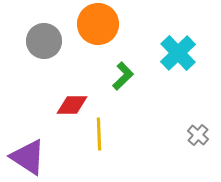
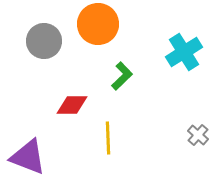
cyan cross: moved 6 px right, 1 px up; rotated 12 degrees clockwise
green L-shape: moved 1 px left
yellow line: moved 9 px right, 4 px down
purple triangle: rotated 12 degrees counterclockwise
